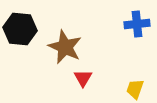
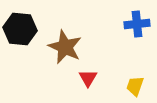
red triangle: moved 5 px right
yellow trapezoid: moved 3 px up
